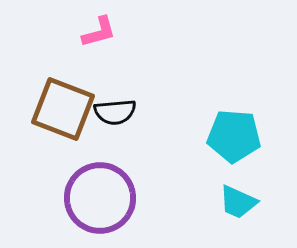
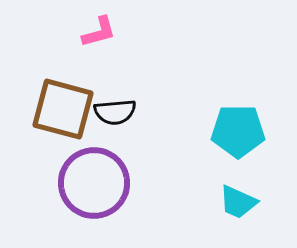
brown square: rotated 6 degrees counterclockwise
cyan pentagon: moved 4 px right, 5 px up; rotated 4 degrees counterclockwise
purple circle: moved 6 px left, 15 px up
